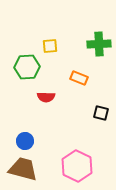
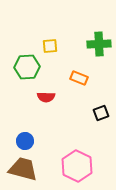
black square: rotated 35 degrees counterclockwise
